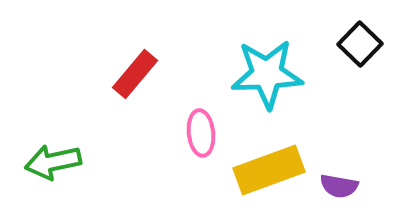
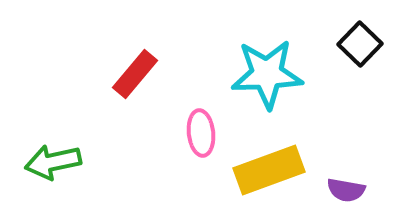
purple semicircle: moved 7 px right, 4 px down
